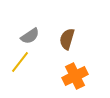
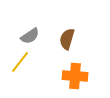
orange cross: rotated 30 degrees clockwise
